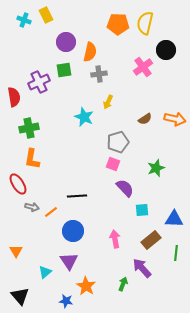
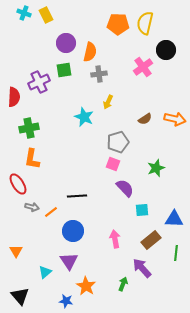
cyan cross: moved 7 px up
purple circle: moved 1 px down
red semicircle: rotated 12 degrees clockwise
